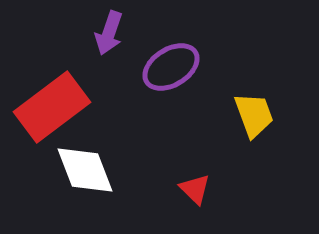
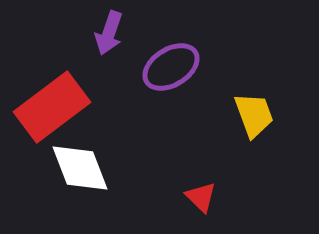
white diamond: moved 5 px left, 2 px up
red triangle: moved 6 px right, 8 px down
